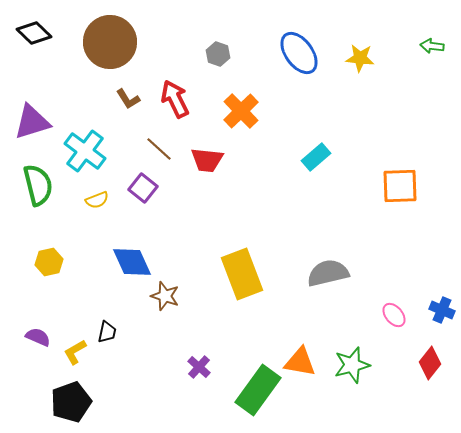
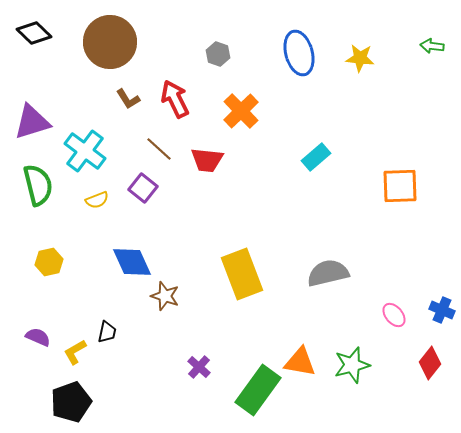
blue ellipse: rotated 21 degrees clockwise
